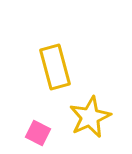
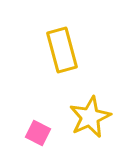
yellow rectangle: moved 7 px right, 17 px up
